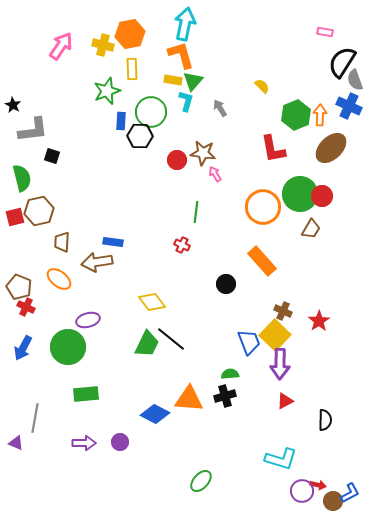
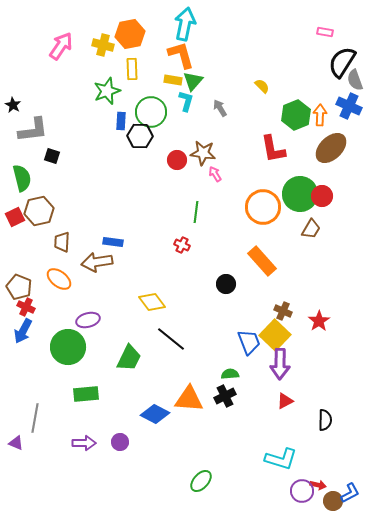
red square at (15, 217): rotated 12 degrees counterclockwise
green trapezoid at (147, 344): moved 18 px left, 14 px down
blue arrow at (23, 348): moved 17 px up
black cross at (225, 396): rotated 10 degrees counterclockwise
